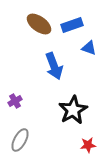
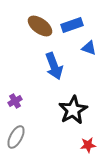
brown ellipse: moved 1 px right, 2 px down
gray ellipse: moved 4 px left, 3 px up
